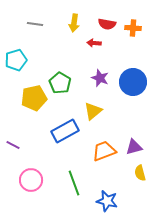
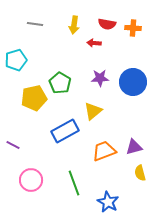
yellow arrow: moved 2 px down
purple star: rotated 24 degrees counterclockwise
blue star: moved 1 px right, 1 px down; rotated 15 degrees clockwise
